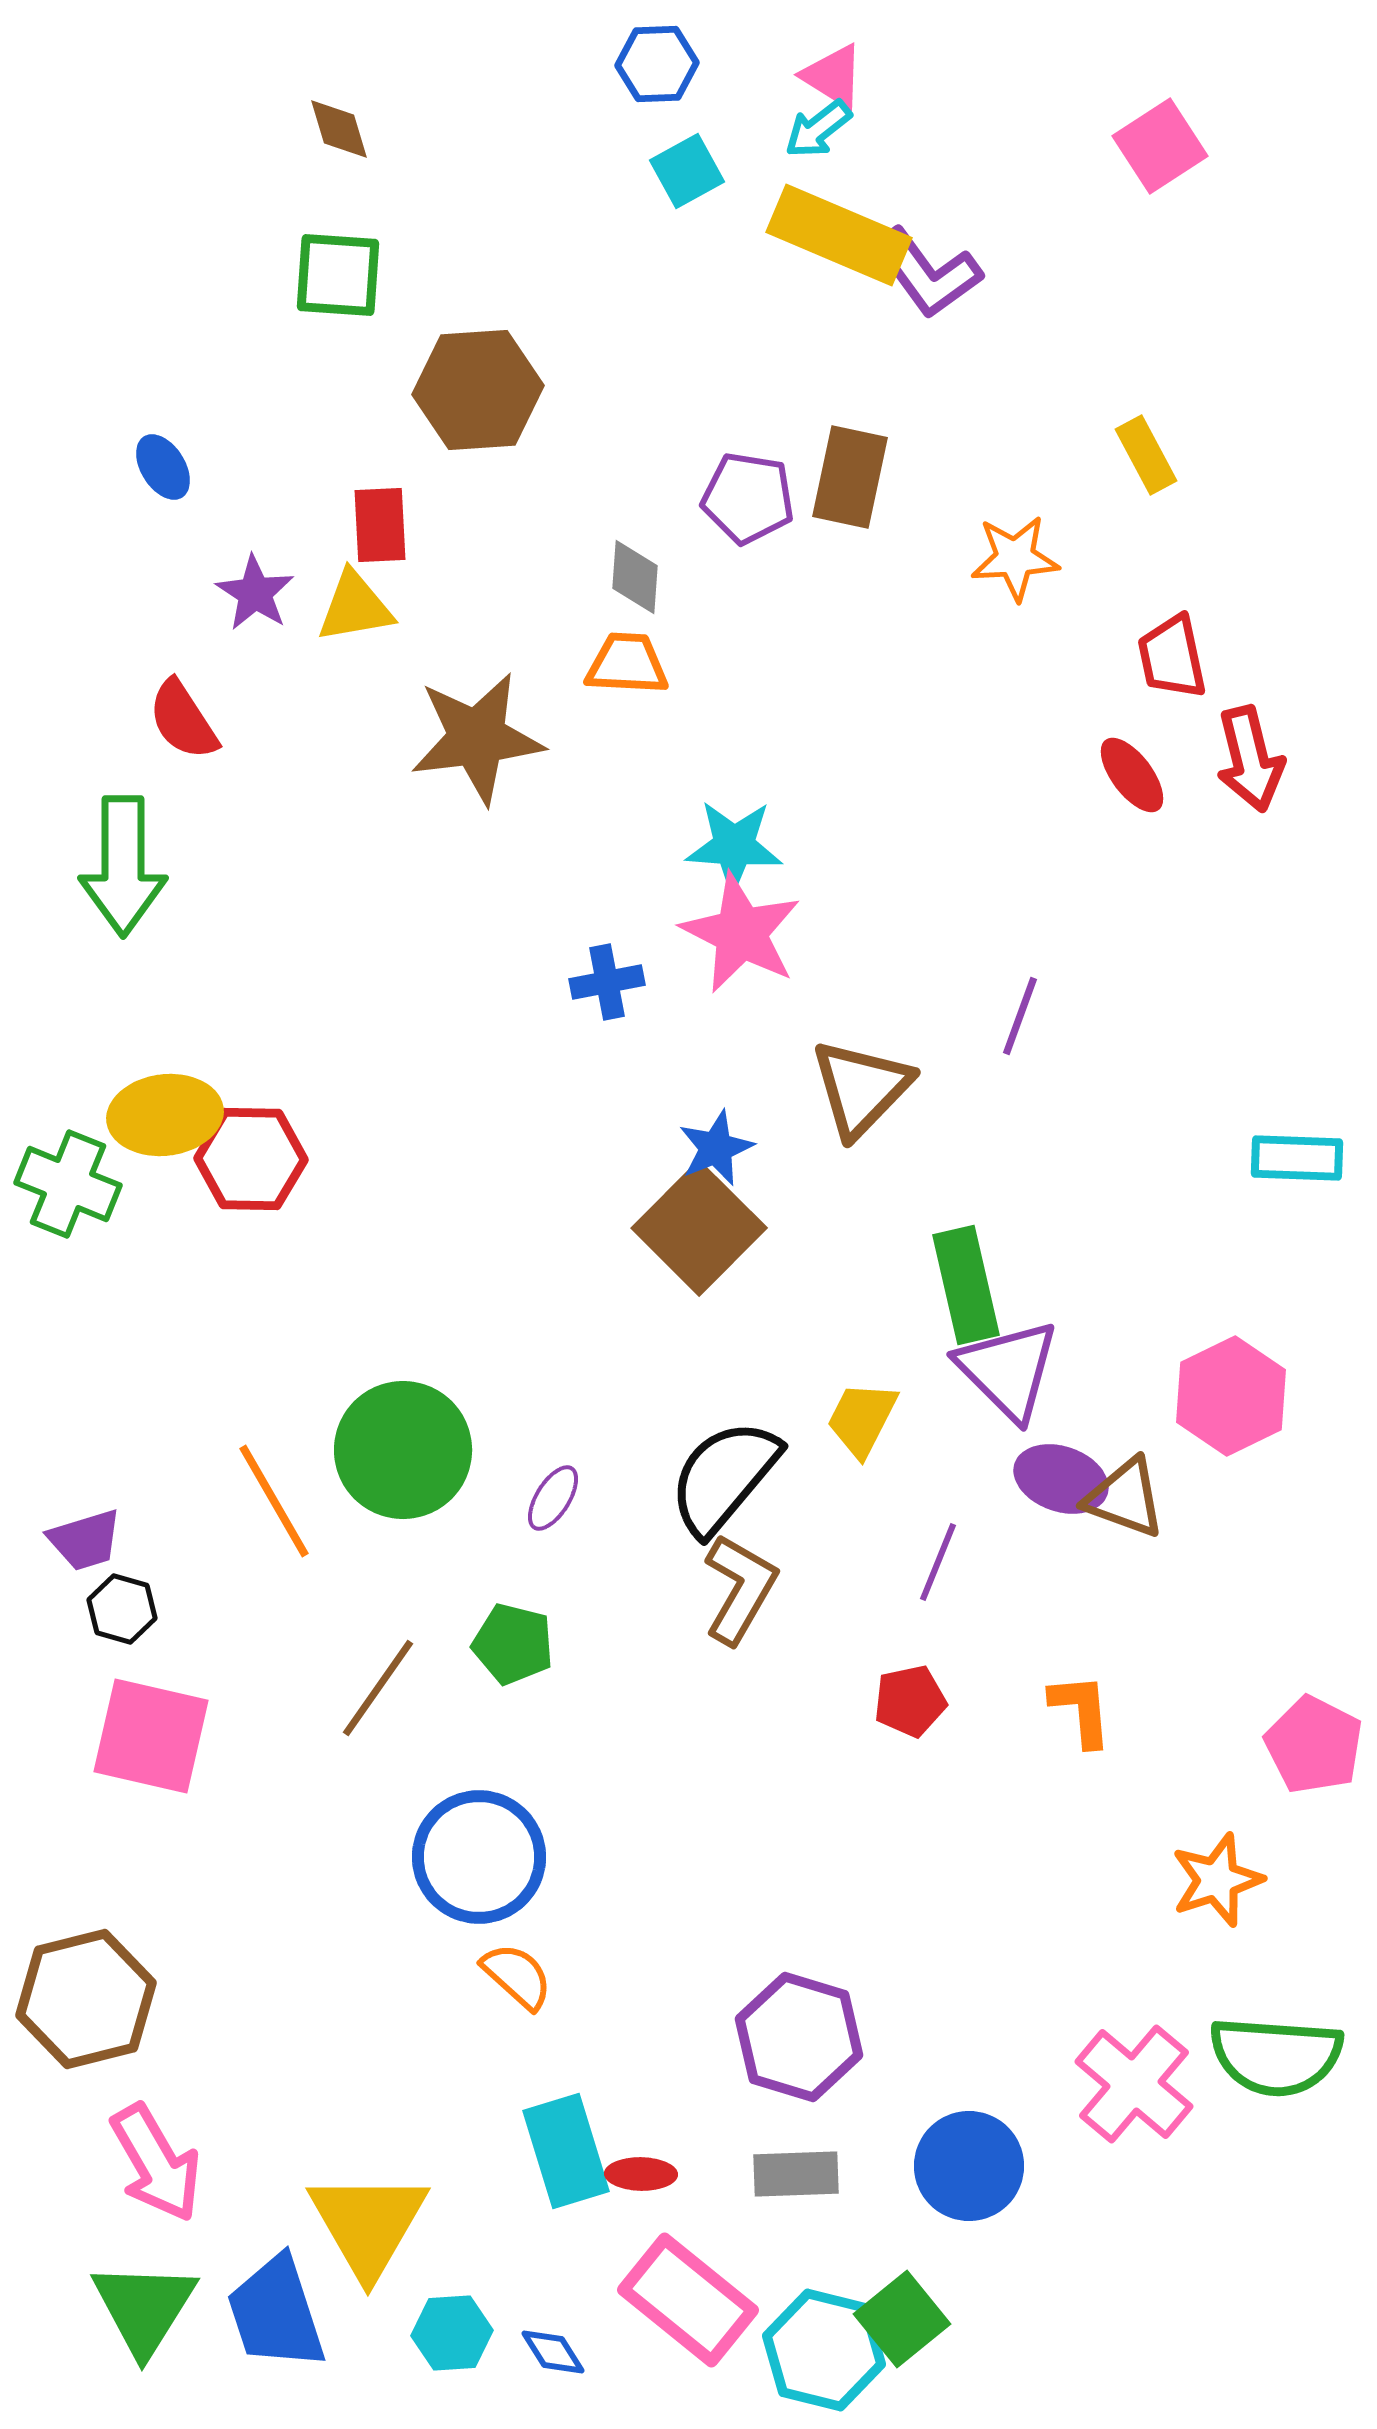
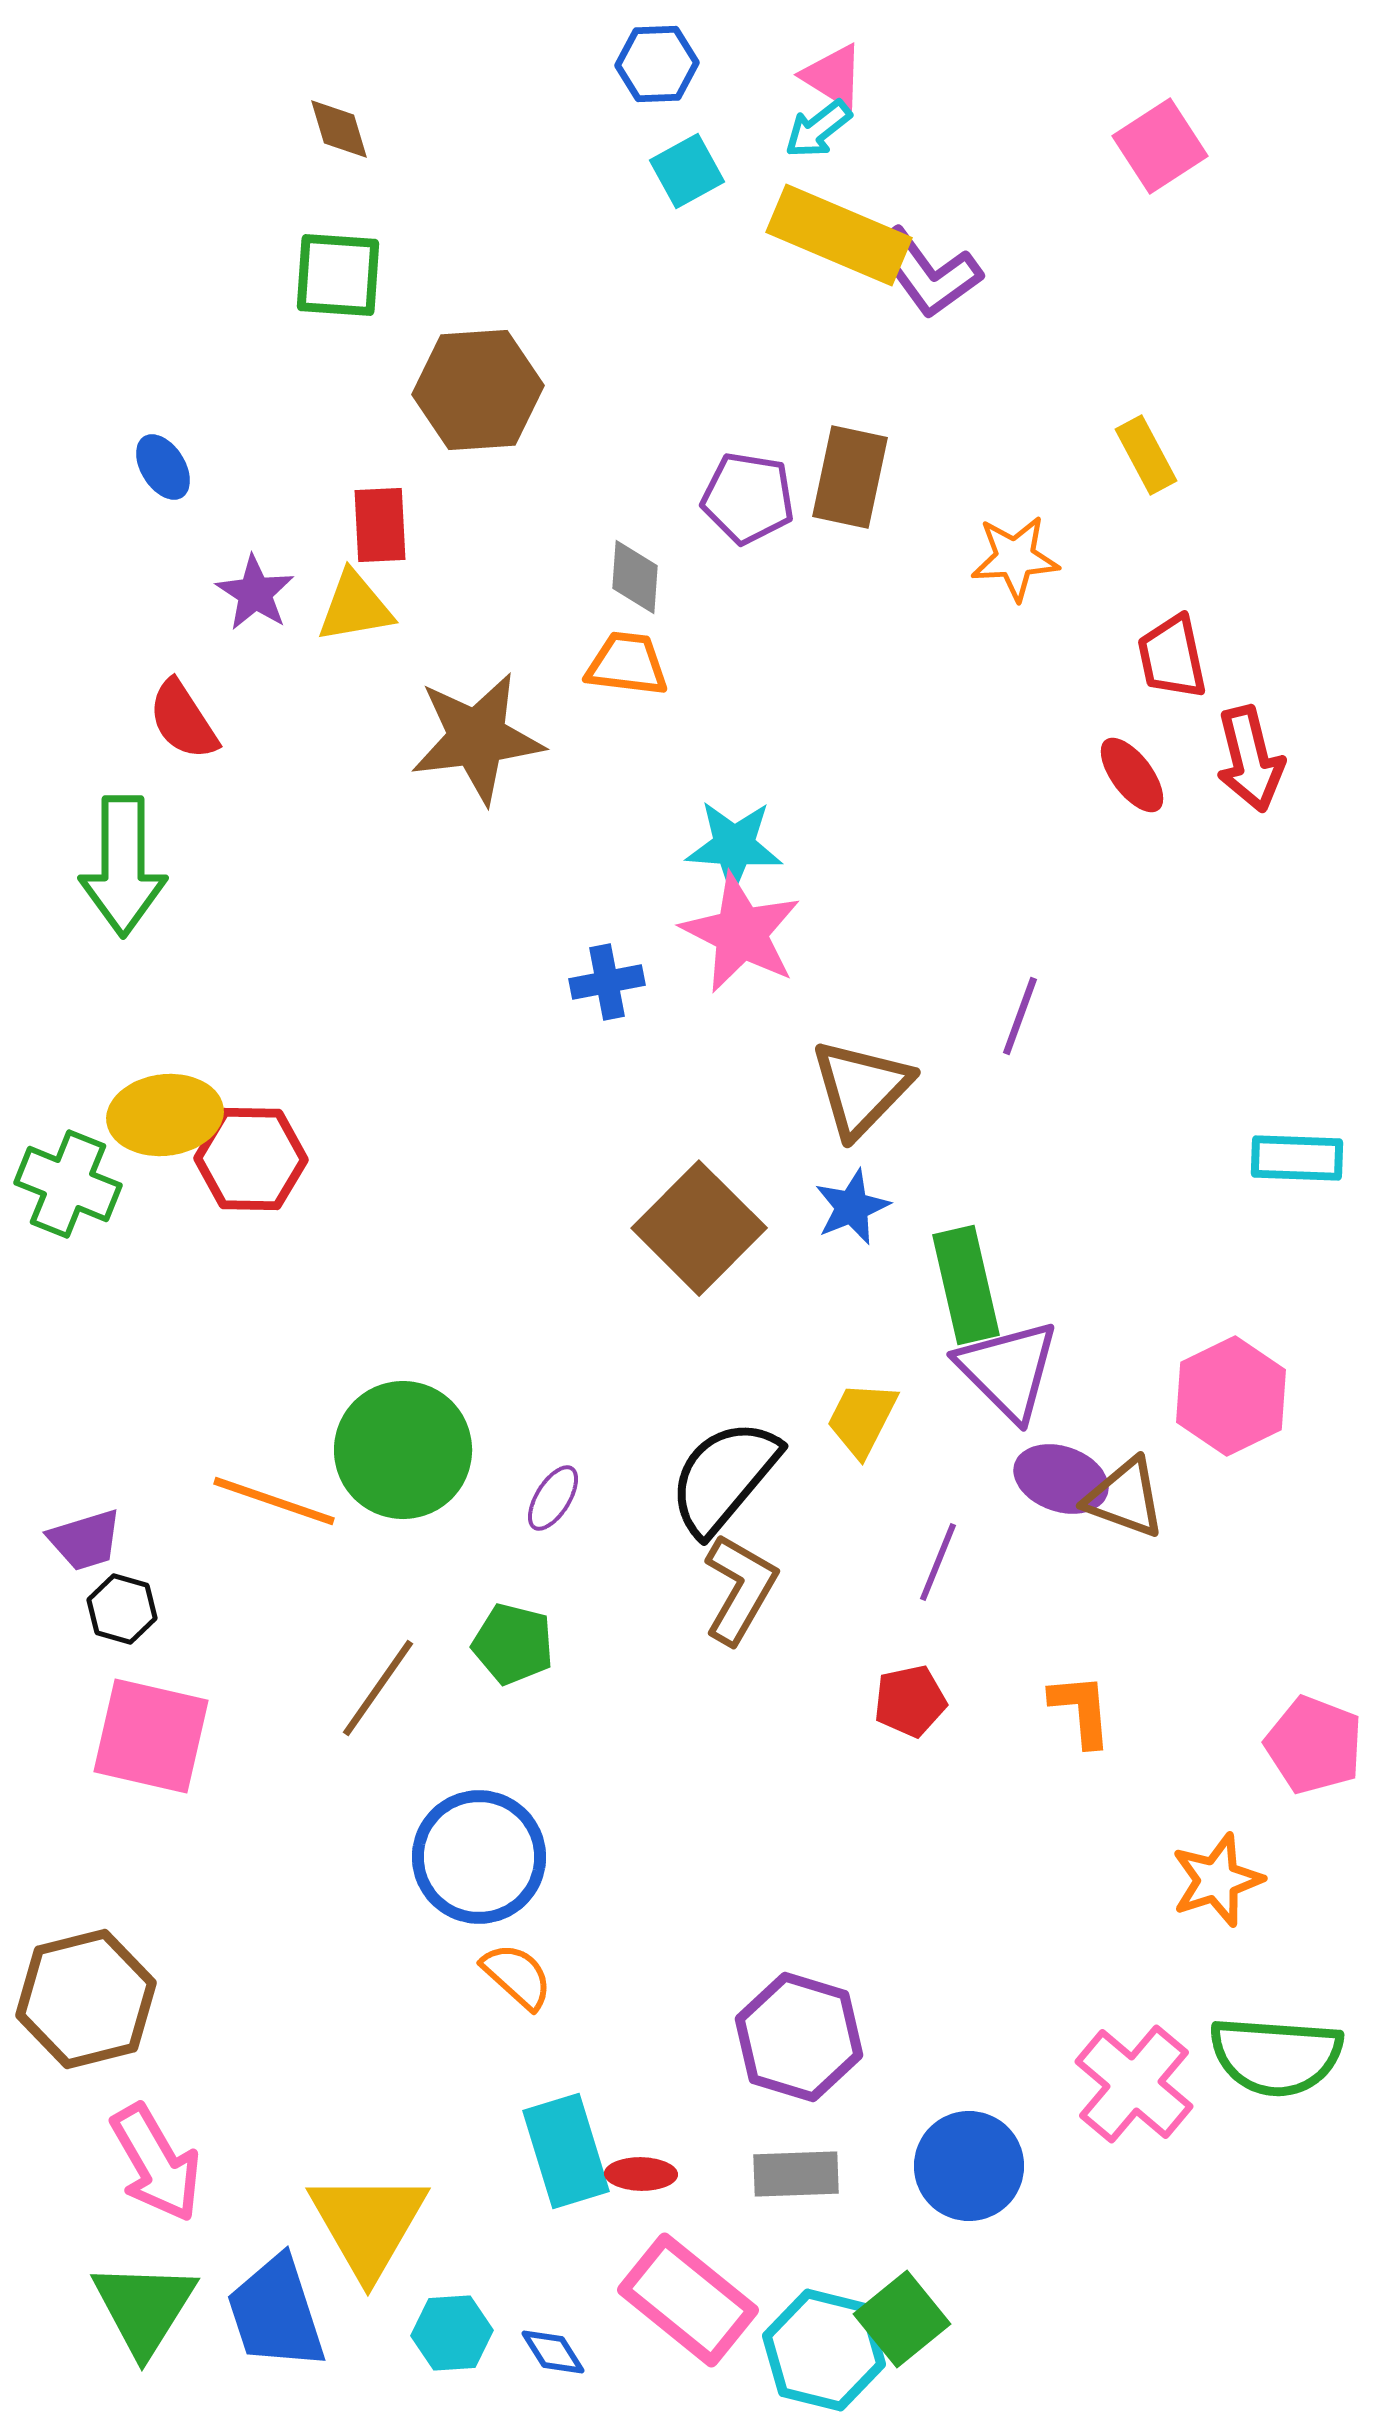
orange trapezoid at (627, 664): rotated 4 degrees clockwise
blue star at (716, 1148): moved 136 px right, 59 px down
orange line at (274, 1501): rotated 41 degrees counterclockwise
pink pentagon at (1314, 1745): rotated 6 degrees counterclockwise
